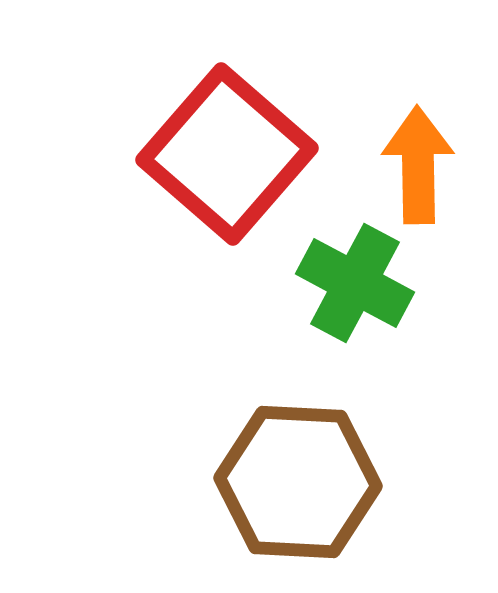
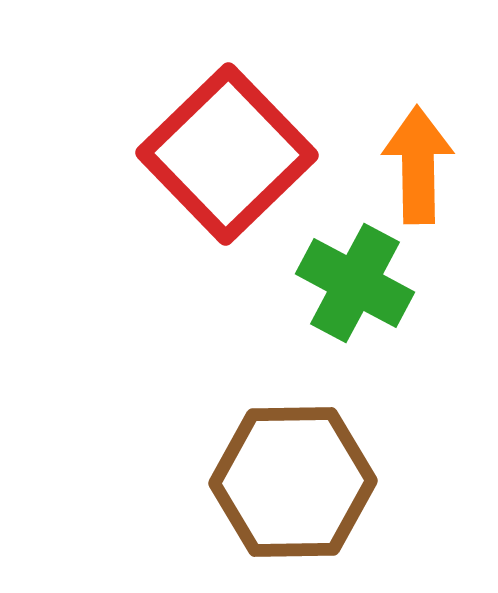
red square: rotated 5 degrees clockwise
brown hexagon: moved 5 px left; rotated 4 degrees counterclockwise
